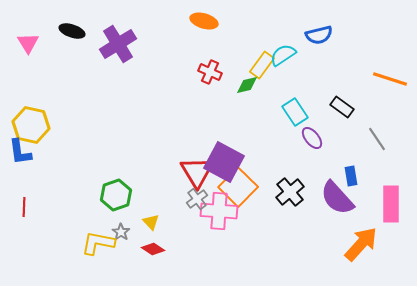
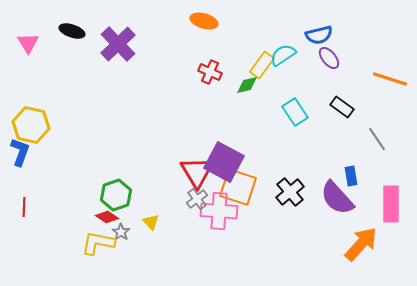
purple cross: rotated 12 degrees counterclockwise
purple ellipse: moved 17 px right, 80 px up
blue L-shape: rotated 152 degrees counterclockwise
orange square: rotated 27 degrees counterclockwise
red diamond: moved 46 px left, 32 px up
